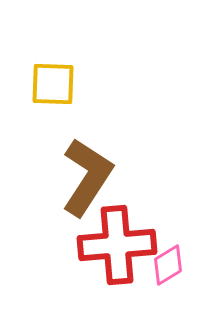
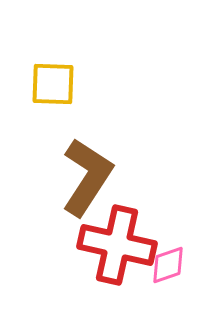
red cross: rotated 18 degrees clockwise
pink diamond: rotated 12 degrees clockwise
